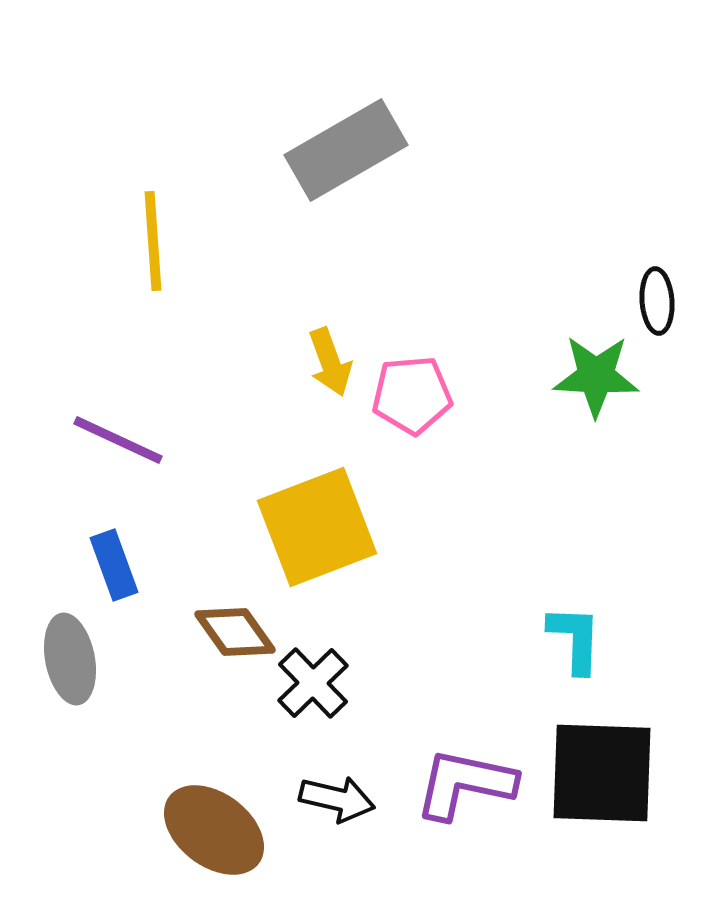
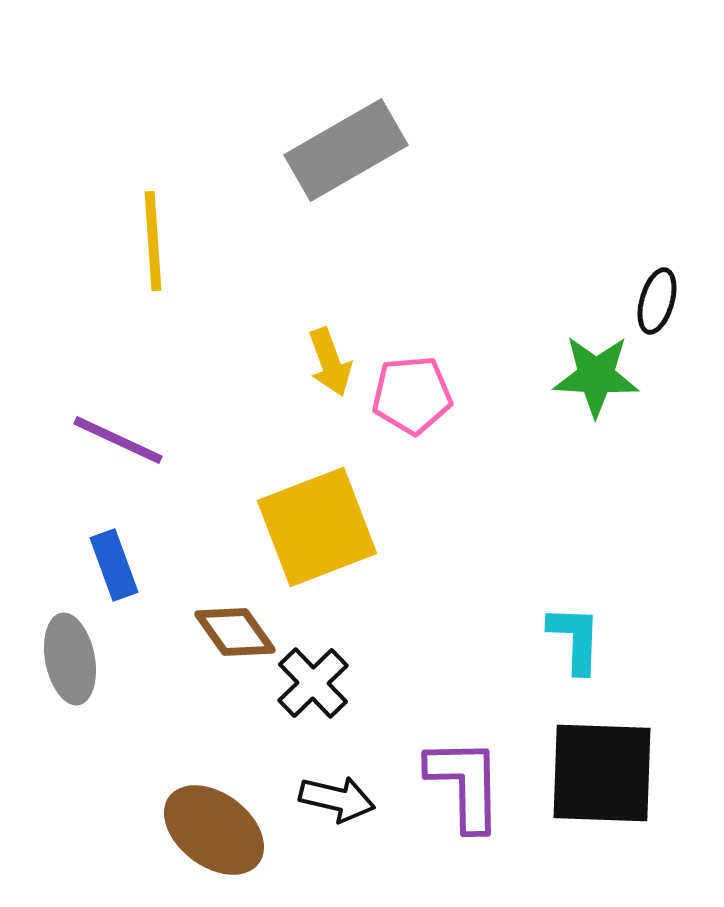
black ellipse: rotated 20 degrees clockwise
purple L-shape: rotated 77 degrees clockwise
